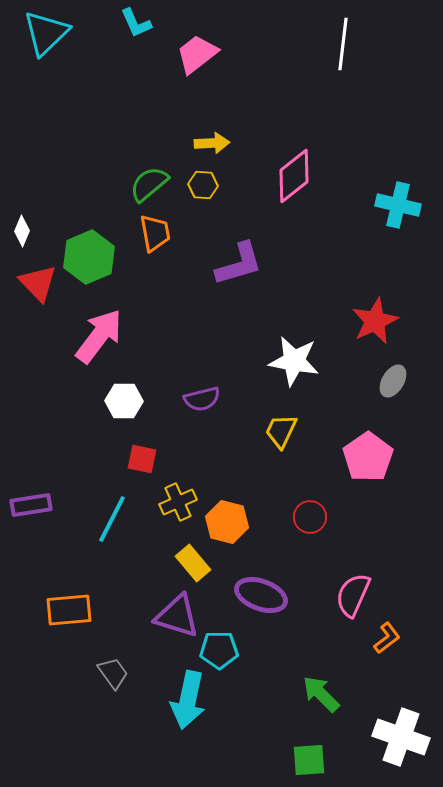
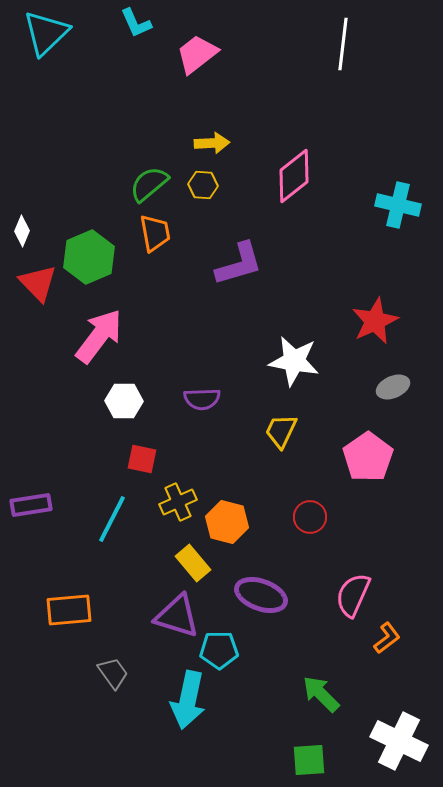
gray ellipse: moved 6 px down; rotated 36 degrees clockwise
purple semicircle: rotated 12 degrees clockwise
white cross: moved 2 px left, 4 px down; rotated 6 degrees clockwise
